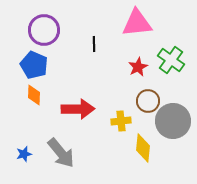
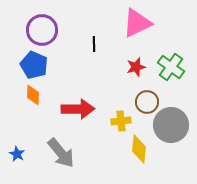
pink triangle: rotated 20 degrees counterclockwise
purple circle: moved 2 px left
green cross: moved 7 px down
red star: moved 2 px left; rotated 12 degrees clockwise
orange diamond: moved 1 px left
brown circle: moved 1 px left, 1 px down
gray circle: moved 2 px left, 4 px down
yellow diamond: moved 4 px left, 1 px down
blue star: moved 7 px left; rotated 28 degrees counterclockwise
